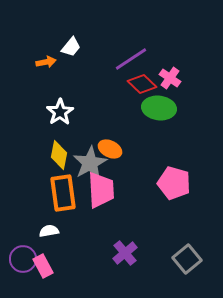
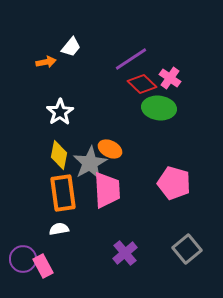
pink trapezoid: moved 6 px right
white semicircle: moved 10 px right, 2 px up
gray square: moved 10 px up
